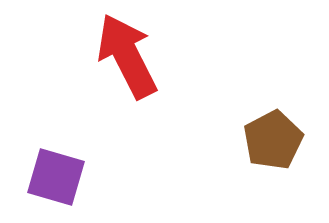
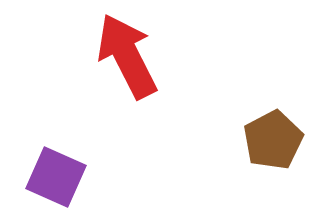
purple square: rotated 8 degrees clockwise
